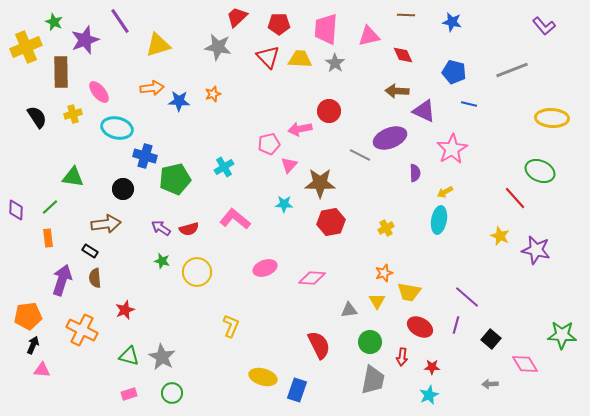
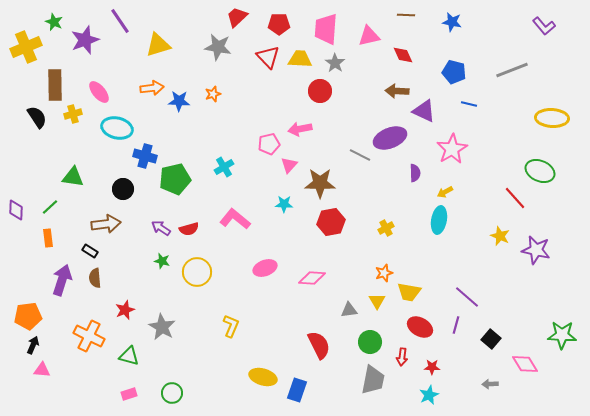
brown rectangle at (61, 72): moved 6 px left, 13 px down
red circle at (329, 111): moved 9 px left, 20 px up
orange cross at (82, 330): moved 7 px right, 6 px down
gray star at (162, 357): moved 30 px up
